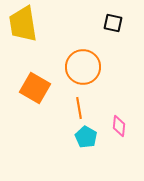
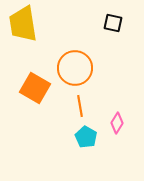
orange circle: moved 8 px left, 1 px down
orange line: moved 1 px right, 2 px up
pink diamond: moved 2 px left, 3 px up; rotated 25 degrees clockwise
